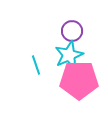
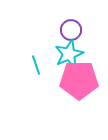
purple circle: moved 1 px left, 1 px up
cyan star: moved 1 px up
